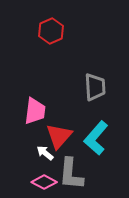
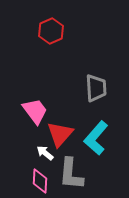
gray trapezoid: moved 1 px right, 1 px down
pink trapezoid: rotated 44 degrees counterclockwise
red triangle: moved 1 px right, 2 px up
pink diamond: moved 4 px left, 1 px up; rotated 65 degrees clockwise
